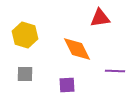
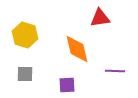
orange diamond: rotated 12 degrees clockwise
